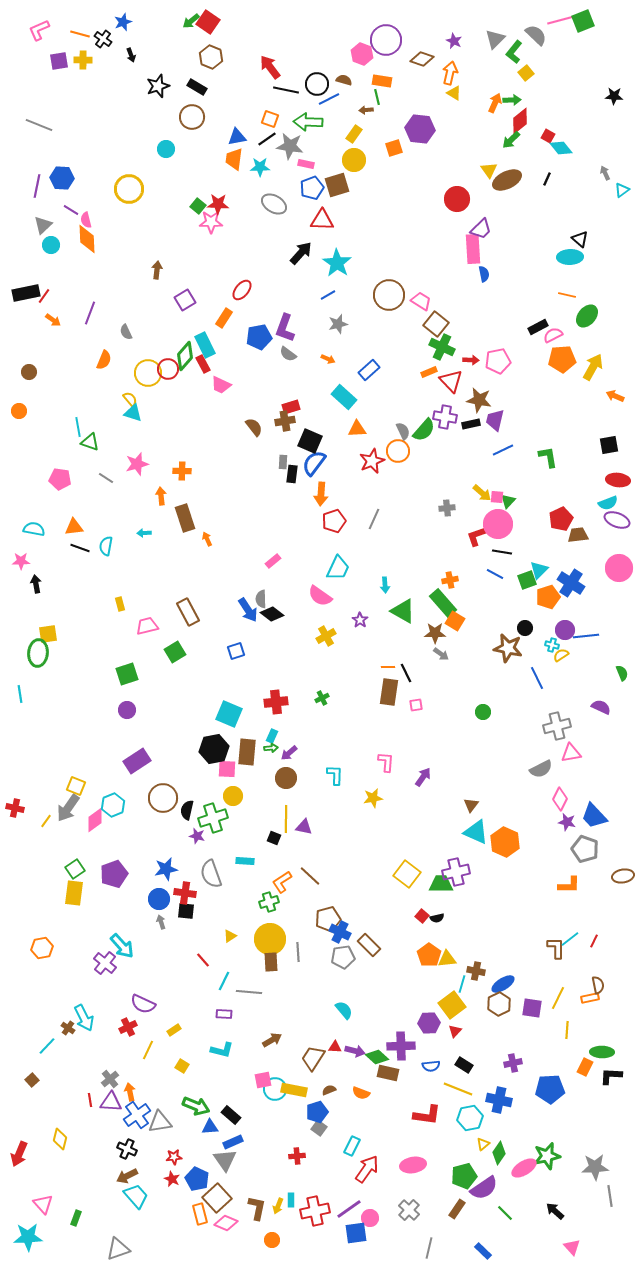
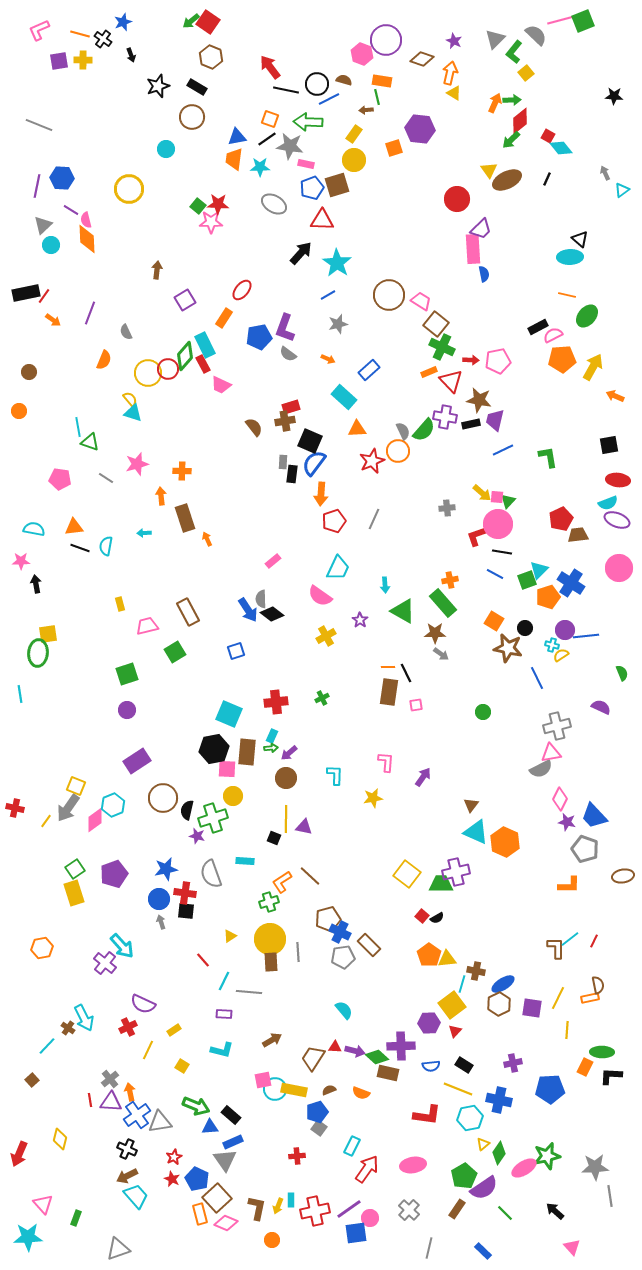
orange square at (455, 621): moved 39 px right
pink triangle at (571, 753): moved 20 px left
yellow rectangle at (74, 893): rotated 25 degrees counterclockwise
black semicircle at (437, 918): rotated 16 degrees counterclockwise
red star at (174, 1157): rotated 21 degrees counterclockwise
green pentagon at (464, 1176): rotated 15 degrees counterclockwise
